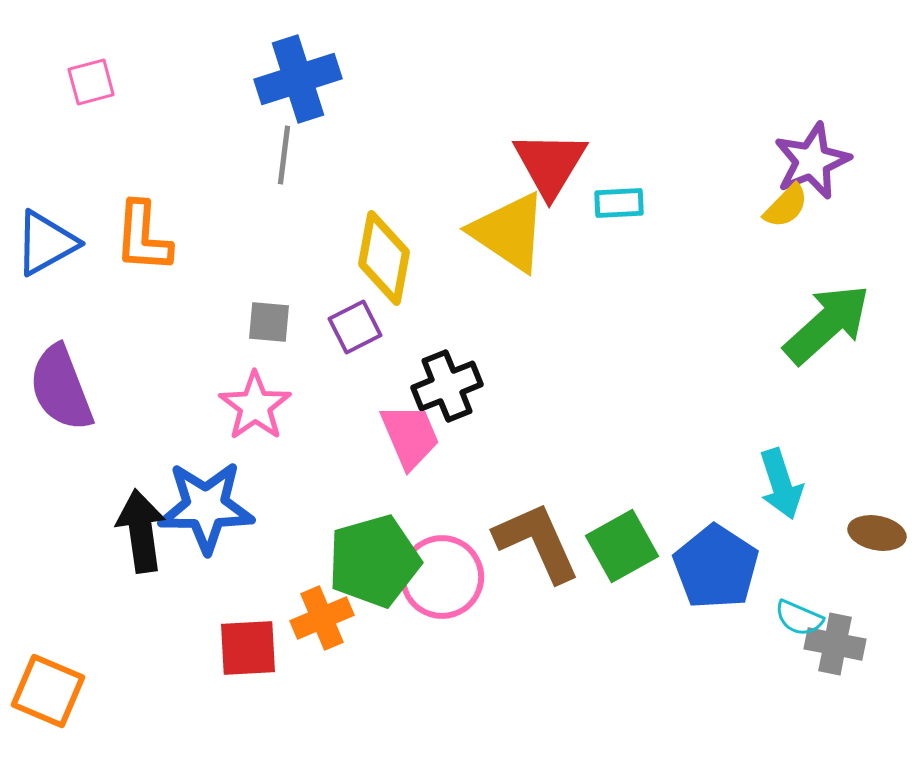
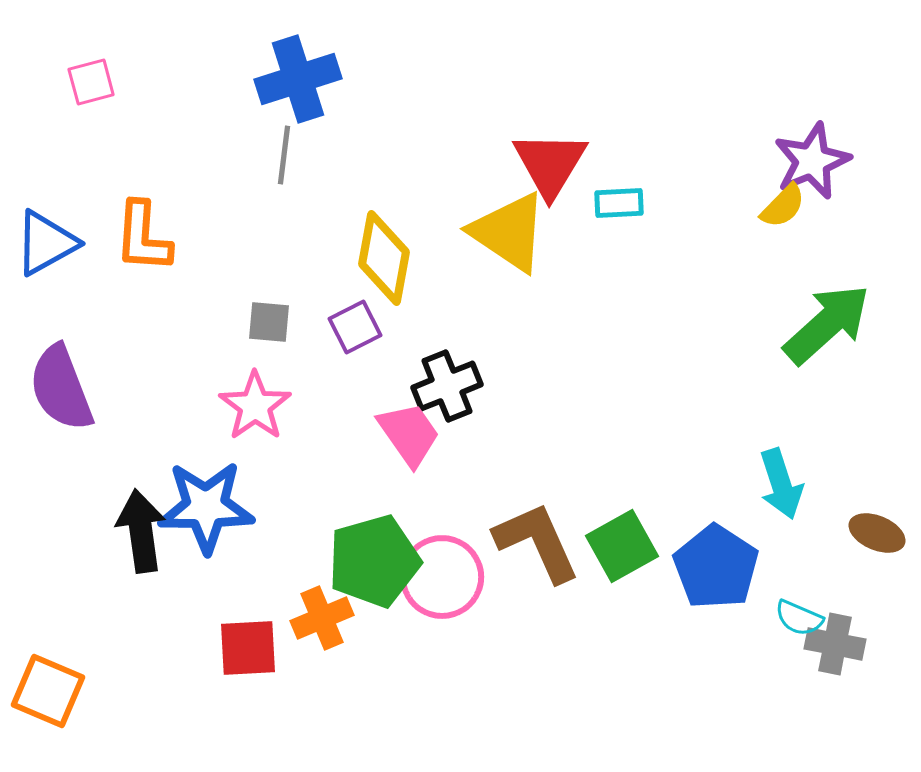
yellow semicircle: moved 3 px left
pink trapezoid: moved 1 px left, 2 px up; rotated 12 degrees counterclockwise
brown ellipse: rotated 12 degrees clockwise
